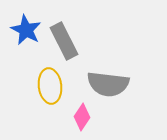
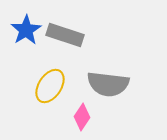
blue star: rotated 12 degrees clockwise
gray rectangle: moved 1 px right, 6 px up; rotated 45 degrees counterclockwise
yellow ellipse: rotated 40 degrees clockwise
